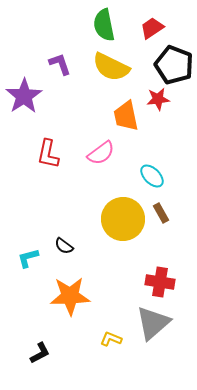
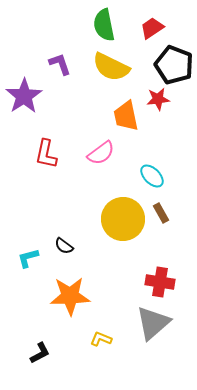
red L-shape: moved 2 px left
yellow L-shape: moved 10 px left
